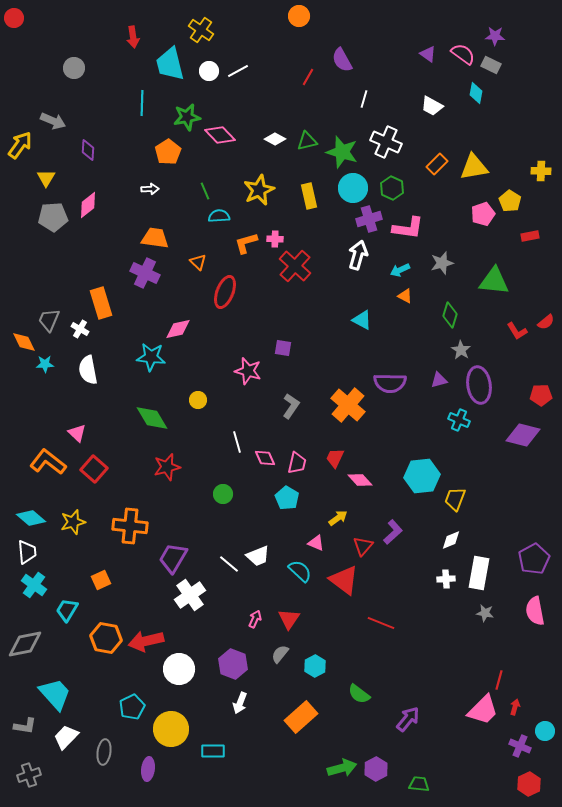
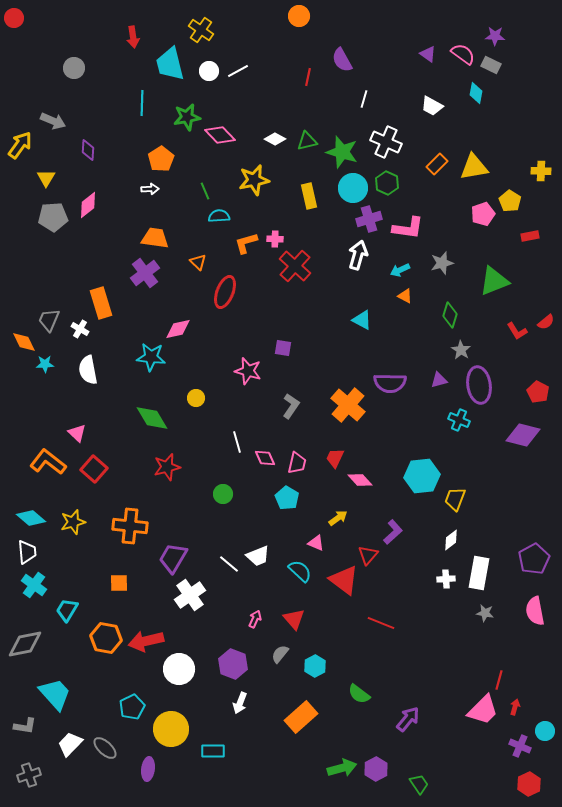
red line at (308, 77): rotated 18 degrees counterclockwise
orange pentagon at (168, 152): moved 7 px left, 7 px down
green hexagon at (392, 188): moved 5 px left, 5 px up
yellow star at (259, 190): moved 5 px left, 10 px up; rotated 12 degrees clockwise
purple cross at (145, 273): rotated 28 degrees clockwise
green triangle at (494, 281): rotated 28 degrees counterclockwise
red pentagon at (541, 395): moved 3 px left, 3 px up; rotated 30 degrees clockwise
yellow circle at (198, 400): moved 2 px left, 2 px up
white diamond at (451, 540): rotated 15 degrees counterclockwise
red triangle at (363, 546): moved 5 px right, 9 px down
orange square at (101, 580): moved 18 px right, 3 px down; rotated 24 degrees clockwise
red triangle at (289, 619): moved 5 px right; rotated 15 degrees counterclockwise
white trapezoid at (66, 737): moved 4 px right, 7 px down
gray ellipse at (104, 752): moved 1 px right, 4 px up; rotated 55 degrees counterclockwise
green trapezoid at (419, 784): rotated 50 degrees clockwise
